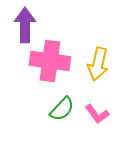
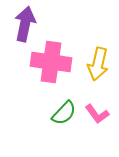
purple arrow: moved 1 px up; rotated 12 degrees clockwise
pink cross: moved 1 px right, 1 px down
green semicircle: moved 2 px right, 4 px down
